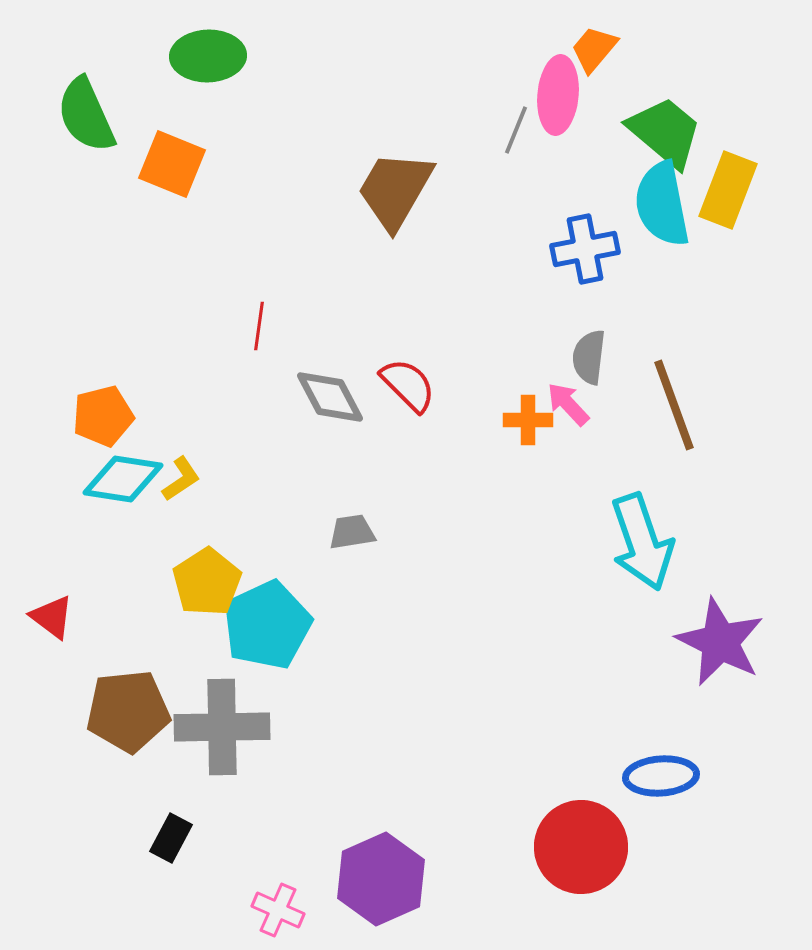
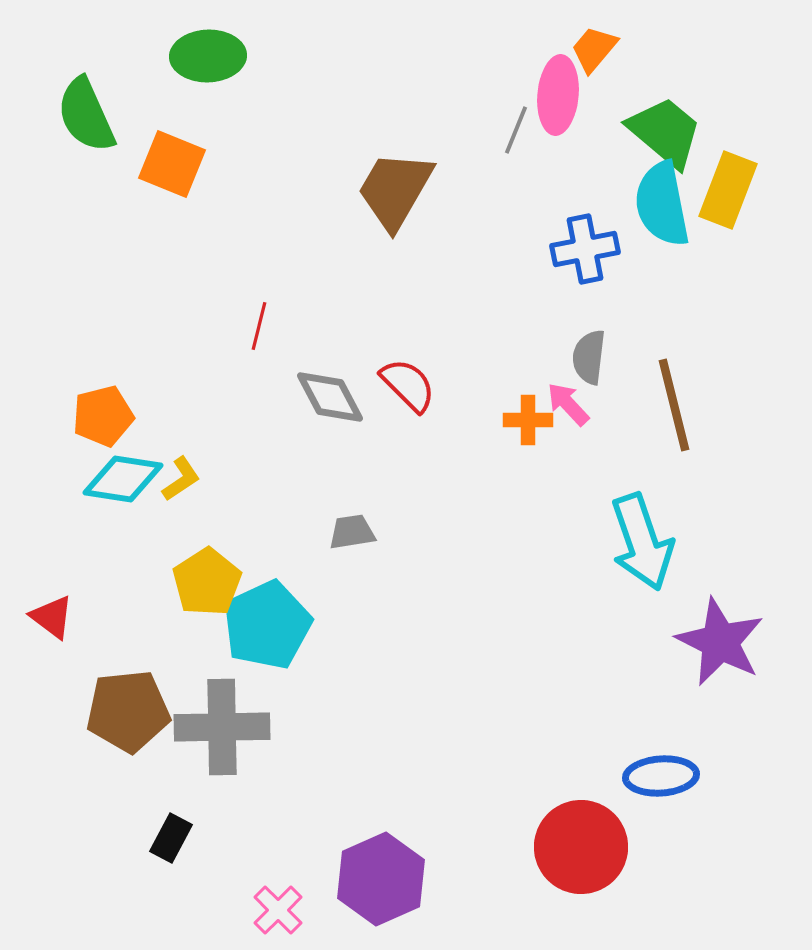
red line: rotated 6 degrees clockwise
brown line: rotated 6 degrees clockwise
pink cross: rotated 21 degrees clockwise
